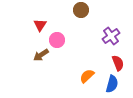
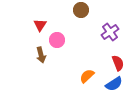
purple cross: moved 1 px left, 4 px up
brown arrow: rotated 70 degrees counterclockwise
blue semicircle: moved 2 px right; rotated 42 degrees clockwise
